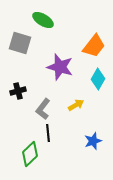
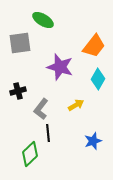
gray square: rotated 25 degrees counterclockwise
gray L-shape: moved 2 px left
